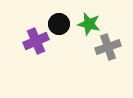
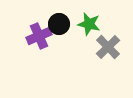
purple cross: moved 3 px right, 5 px up
gray cross: rotated 25 degrees counterclockwise
